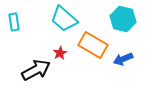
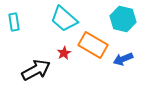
red star: moved 4 px right
